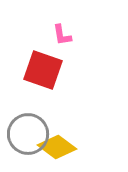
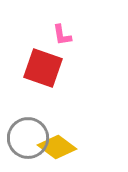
red square: moved 2 px up
gray circle: moved 4 px down
